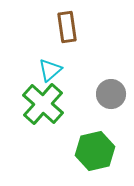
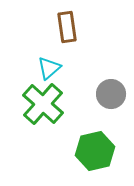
cyan triangle: moved 1 px left, 2 px up
